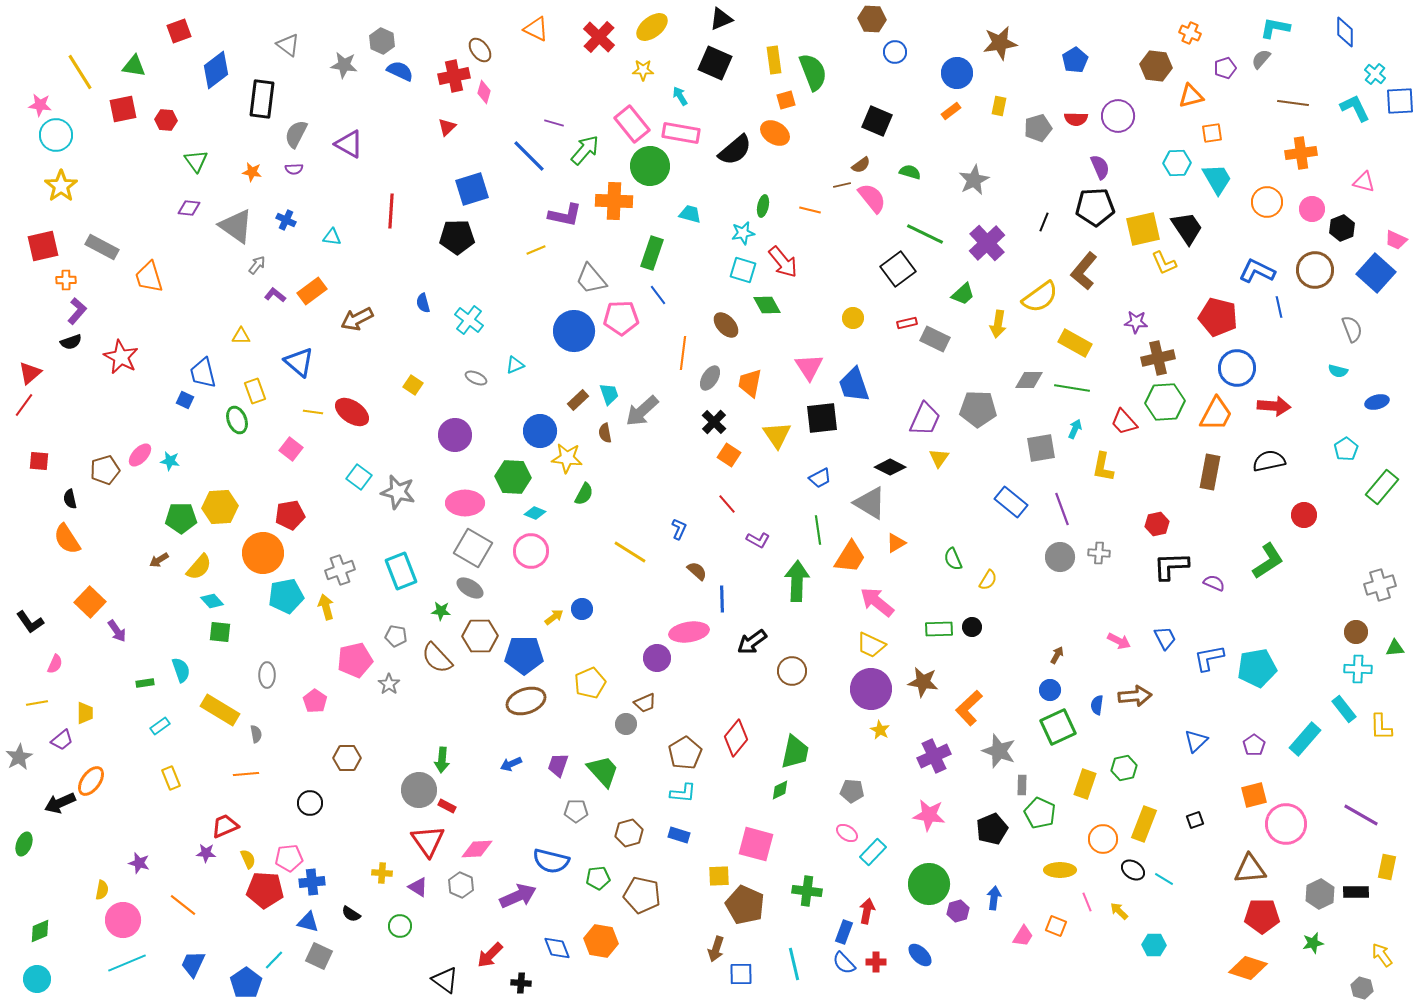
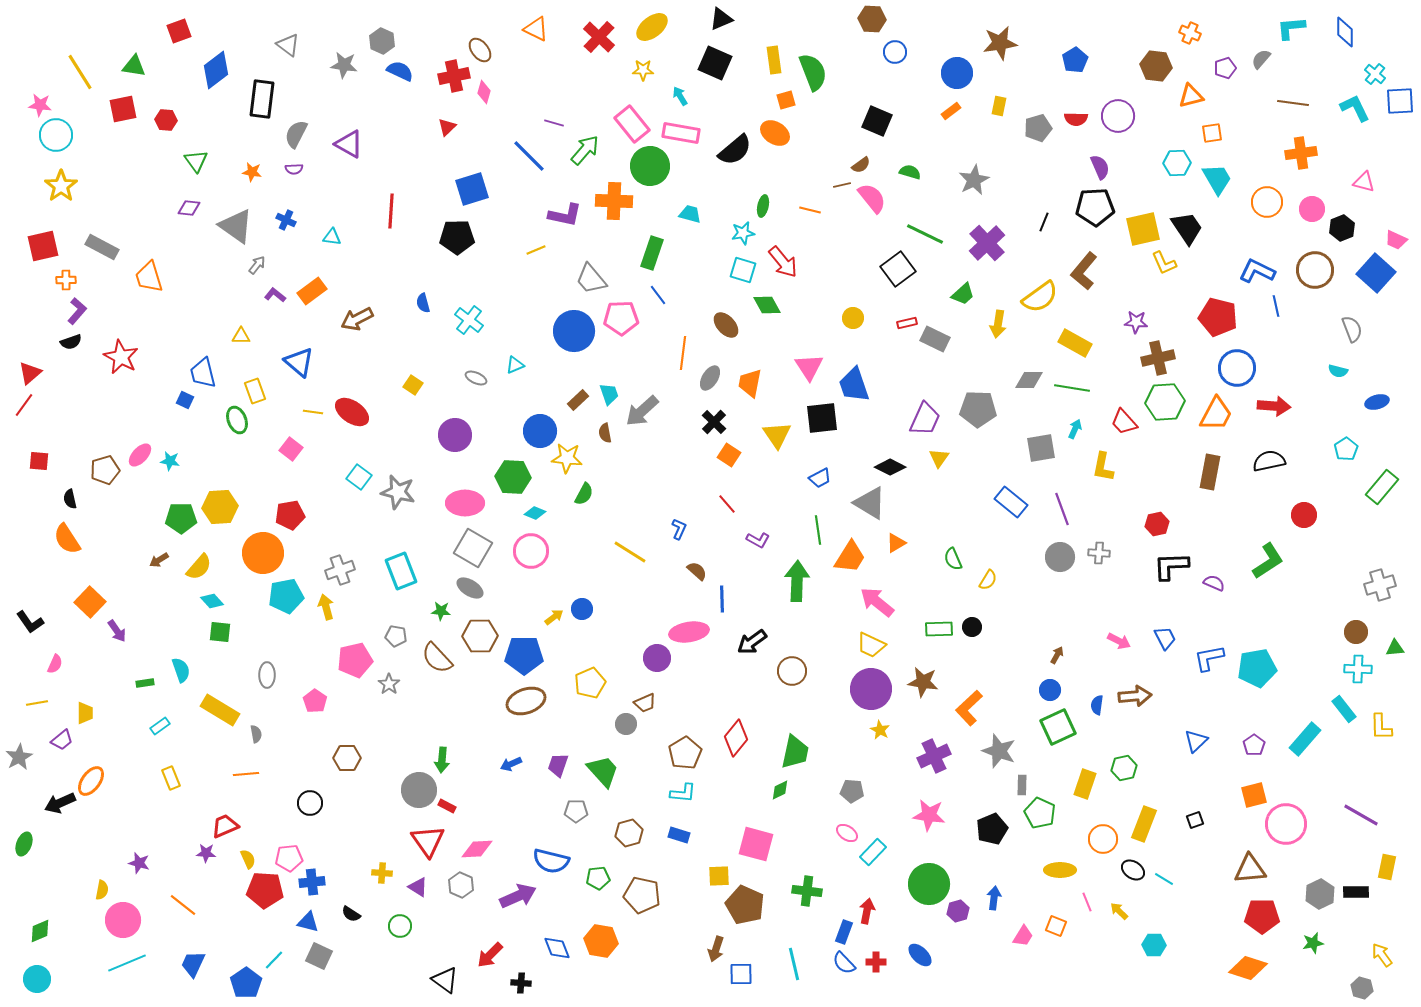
cyan L-shape at (1275, 28): moved 16 px right; rotated 16 degrees counterclockwise
blue line at (1279, 307): moved 3 px left, 1 px up
